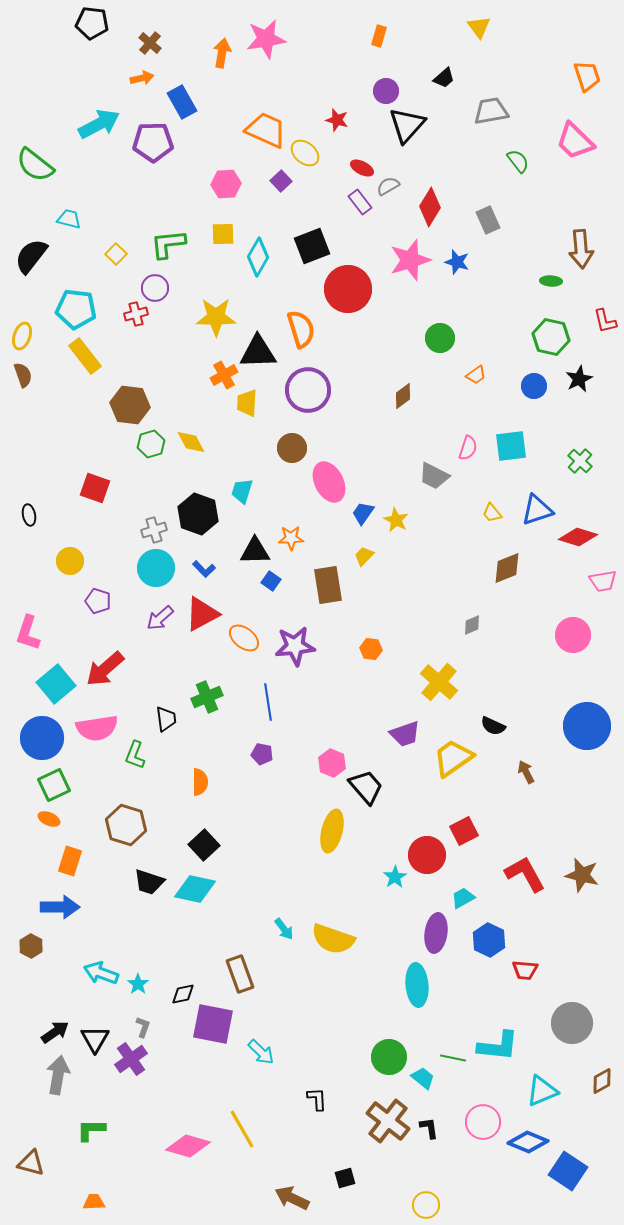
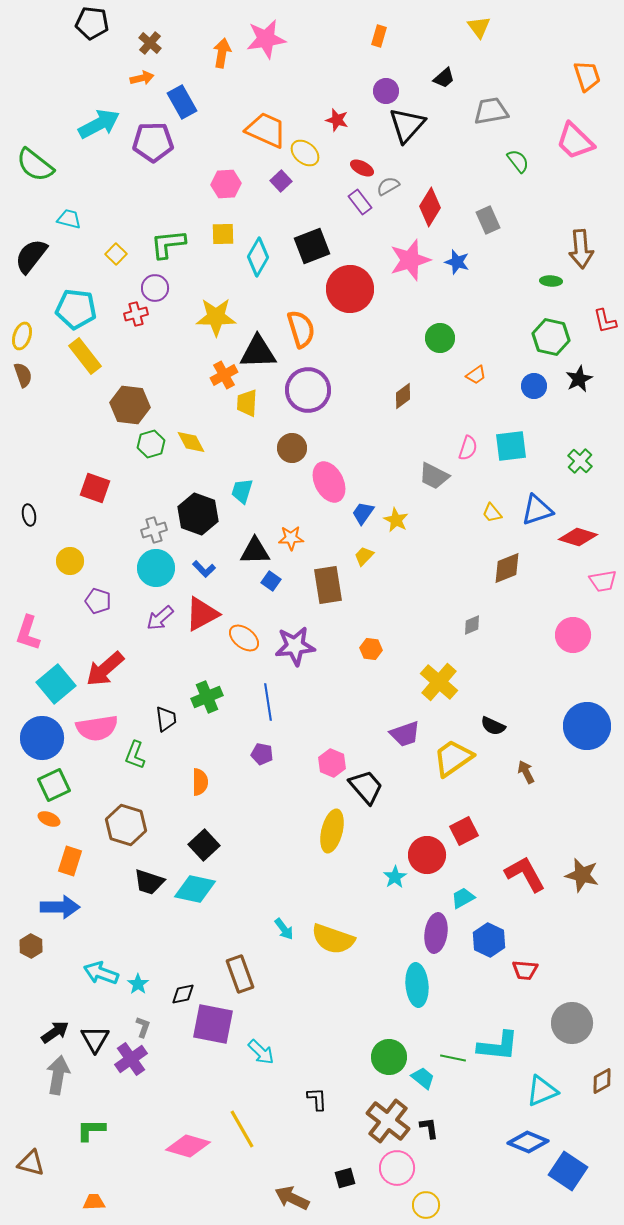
red circle at (348, 289): moved 2 px right
pink circle at (483, 1122): moved 86 px left, 46 px down
